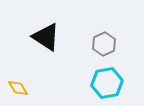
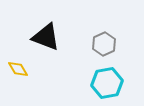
black triangle: rotated 12 degrees counterclockwise
yellow diamond: moved 19 px up
